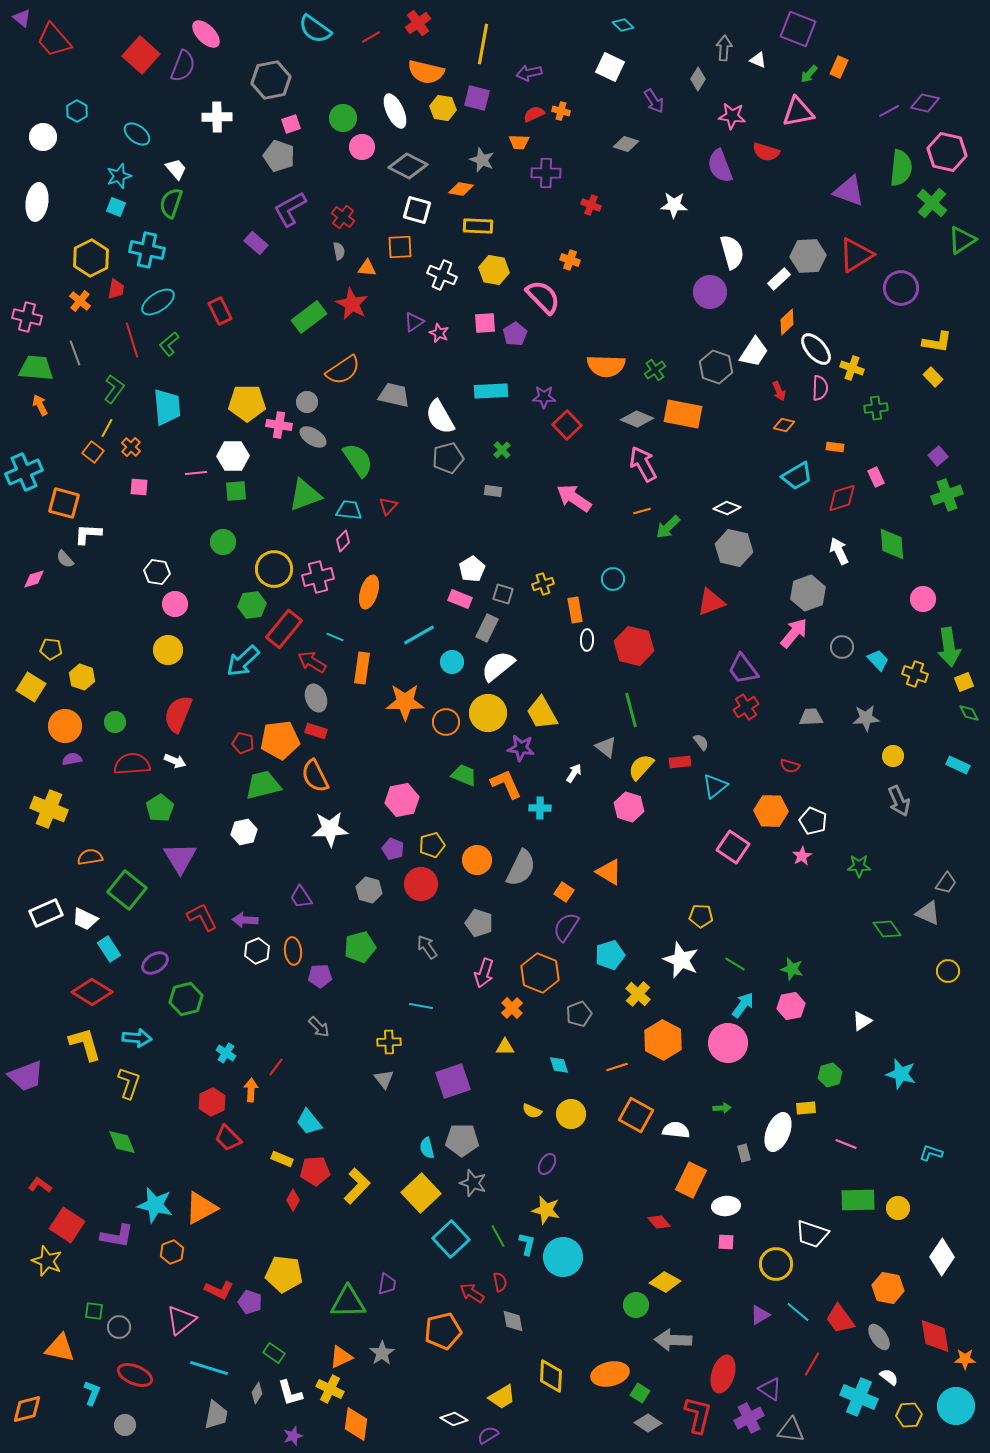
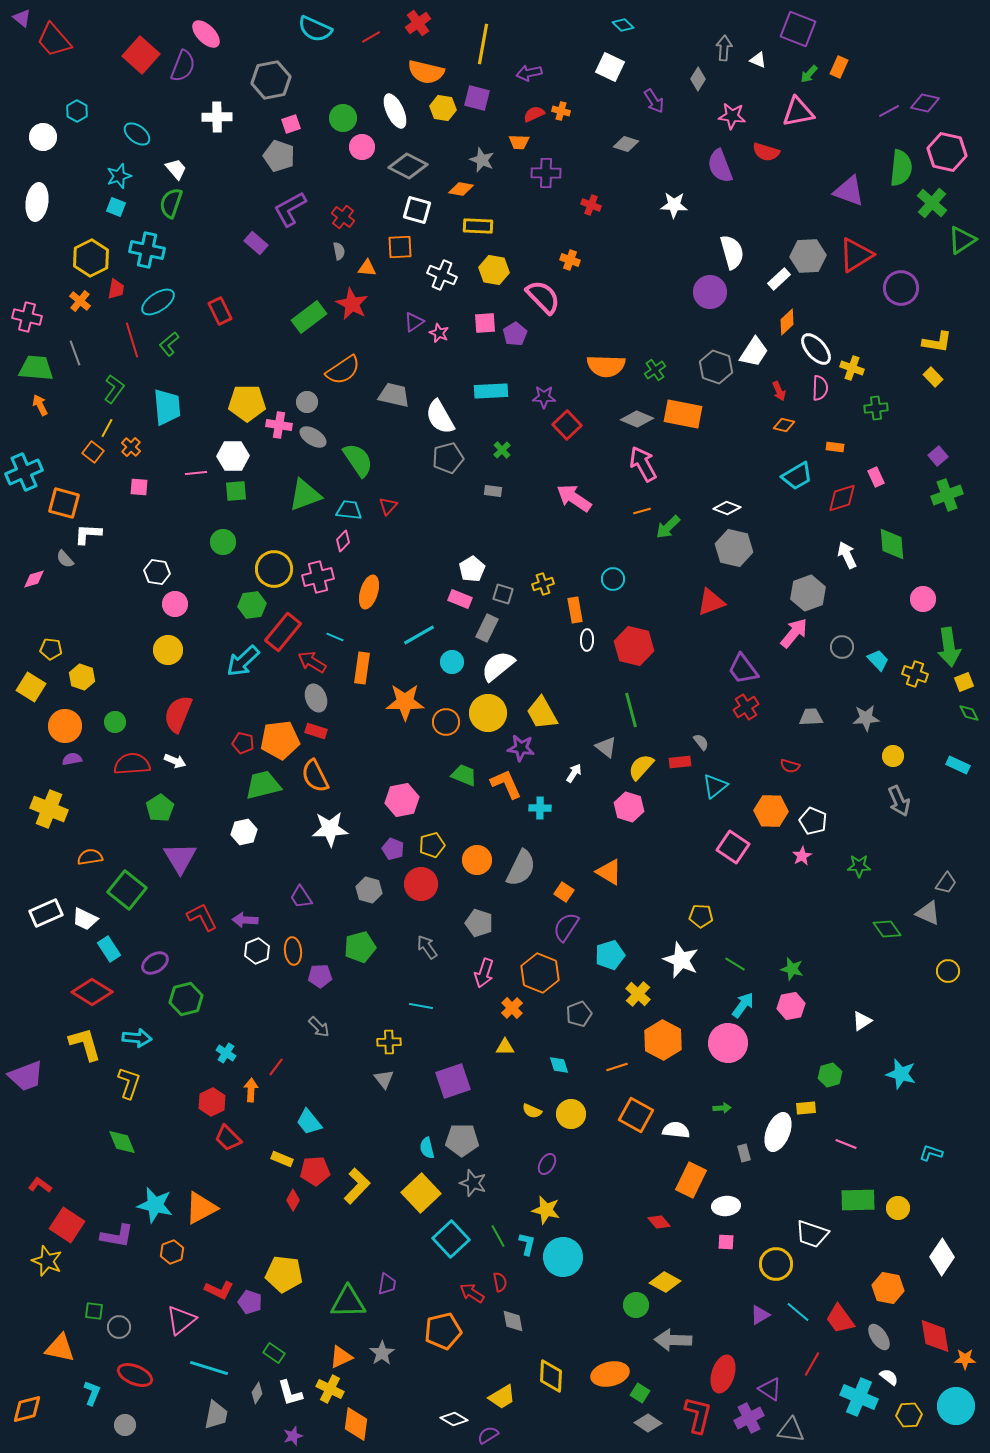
cyan semicircle at (315, 29): rotated 12 degrees counterclockwise
white arrow at (839, 551): moved 8 px right, 4 px down
red rectangle at (284, 629): moved 1 px left, 3 px down
